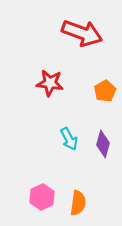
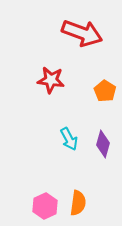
red star: moved 1 px right, 3 px up
orange pentagon: rotated 10 degrees counterclockwise
pink hexagon: moved 3 px right, 9 px down
